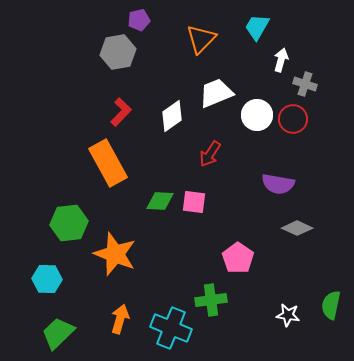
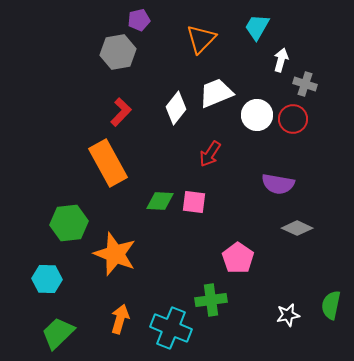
white diamond: moved 4 px right, 8 px up; rotated 16 degrees counterclockwise
white star: rotated 20 degrees counterclockwise
